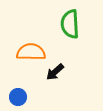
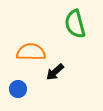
green semicircle: moved 5 px right; rotated 12 degrees counterclockwise
blue circle: moved 8 px up
